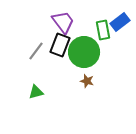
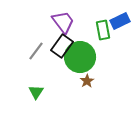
blue rectangle: moved 1 px up; rotated 12 degrees clockwise
black rectangle: moved 2 px right, 1 px down; rotated 15 degrees clockwise
green circle: moved 4 px left, 5 px down
brown star: rotated 24 degrees clockwise
green triangle: rotated 42 degrees counterclockwise
